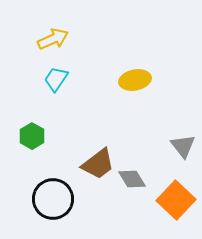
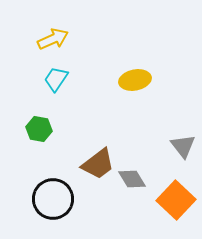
green hexagon: moved 7 px right, 7 px up; rotated 20 degrees counterclockwise
